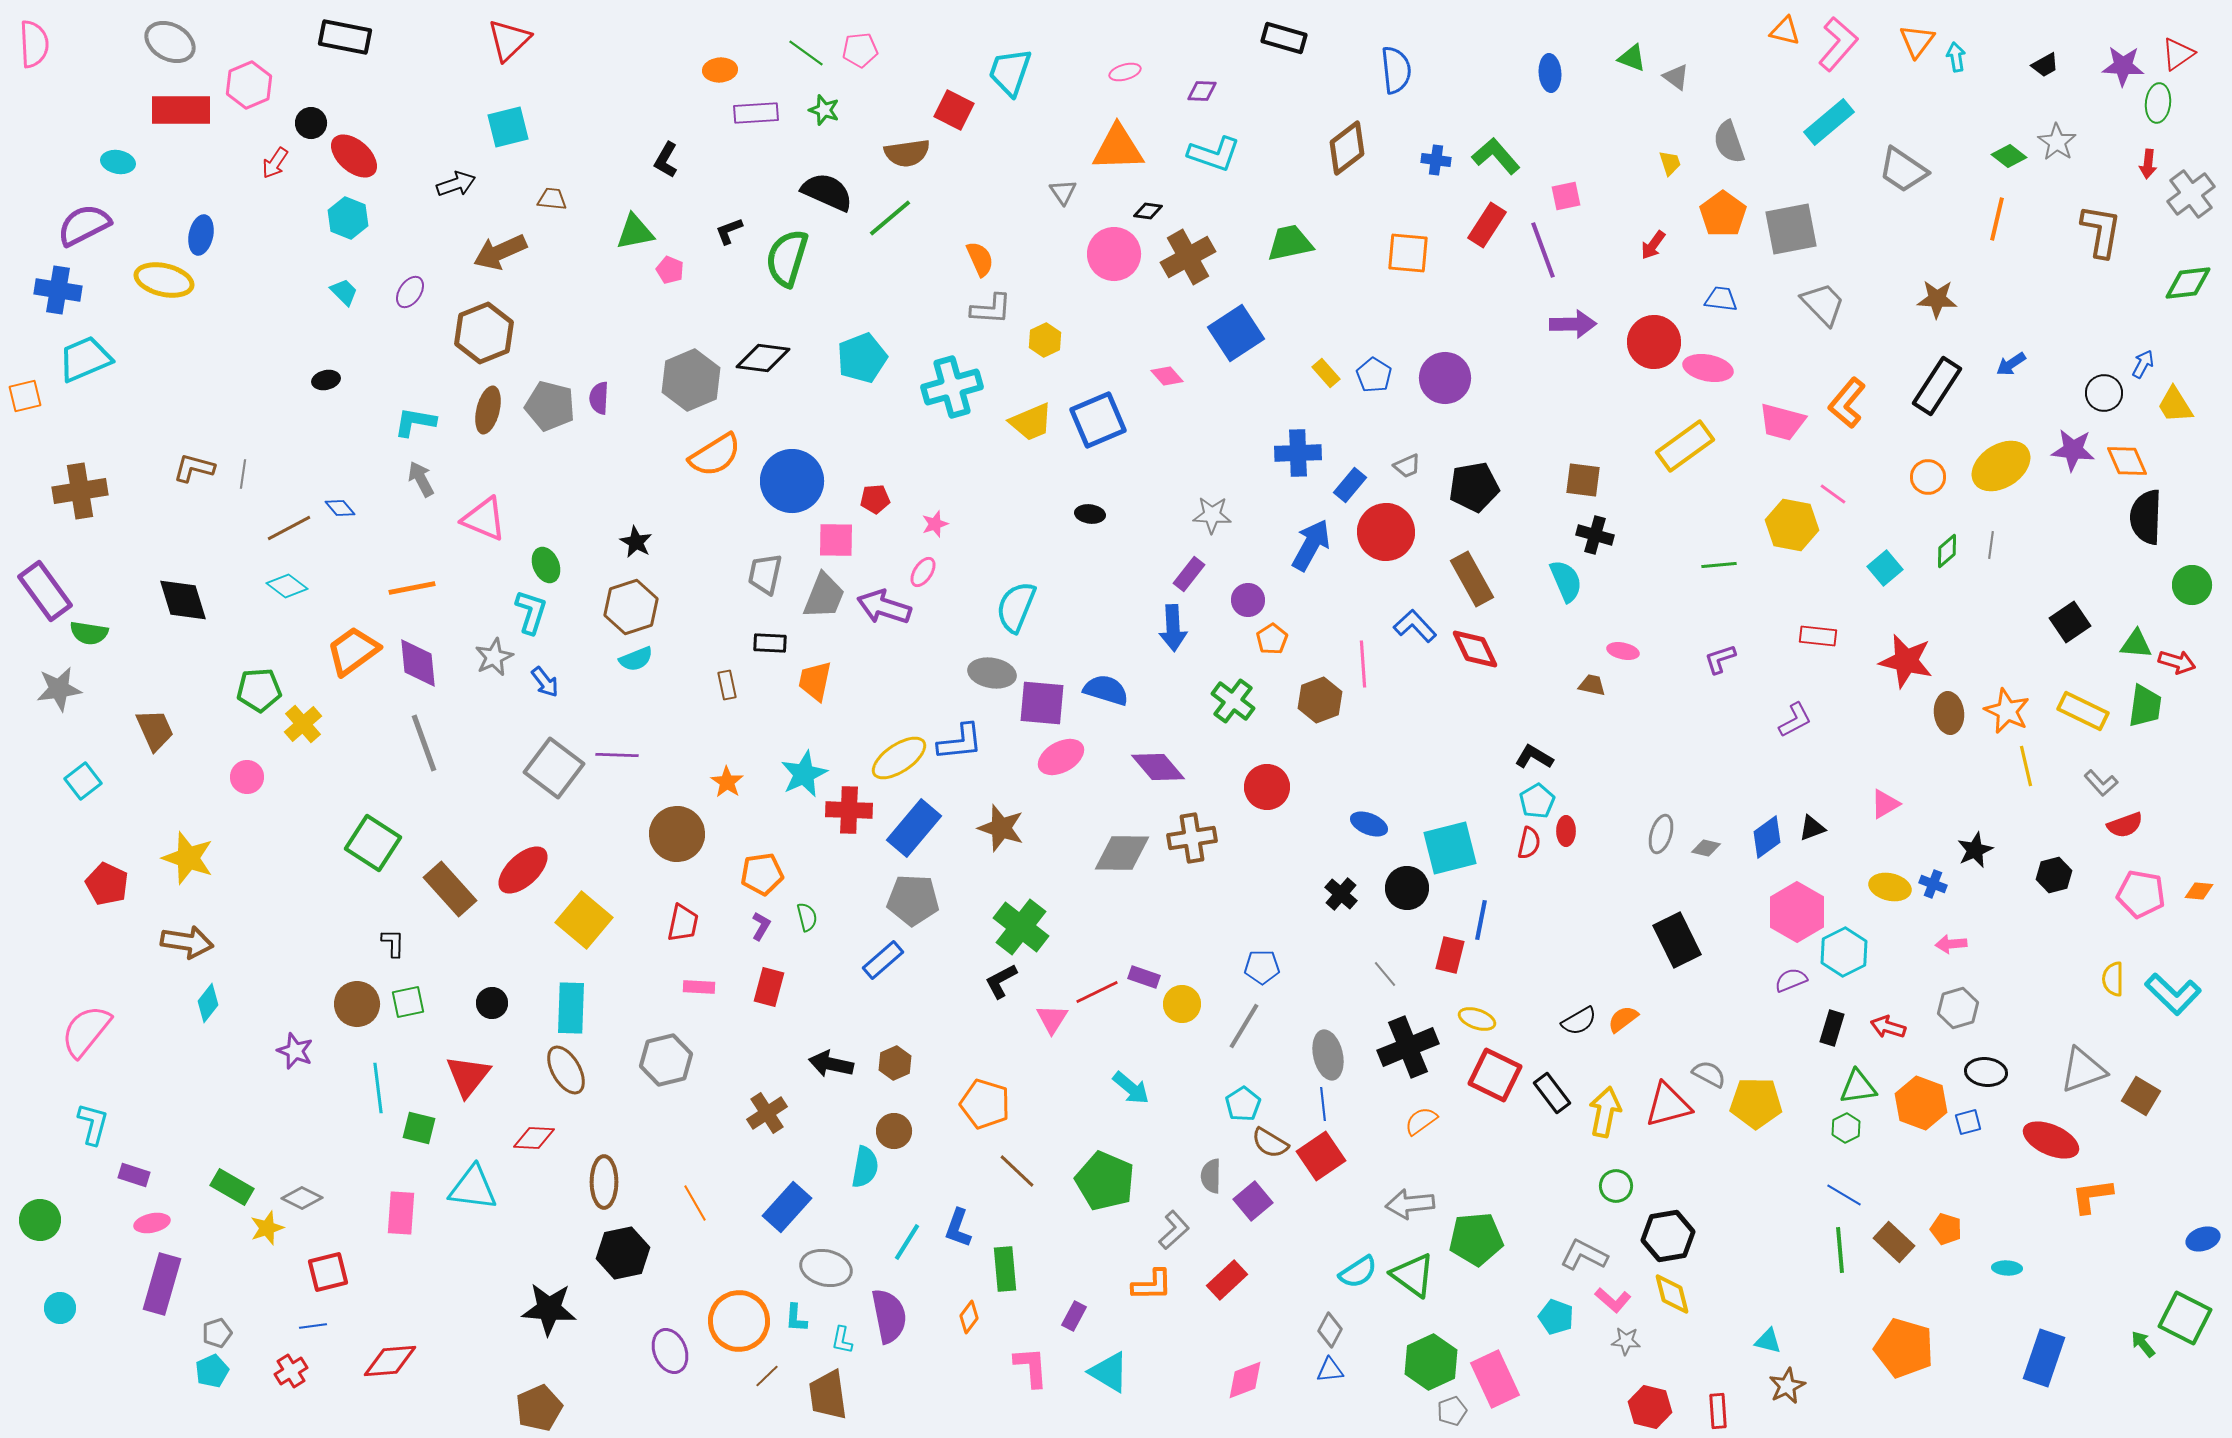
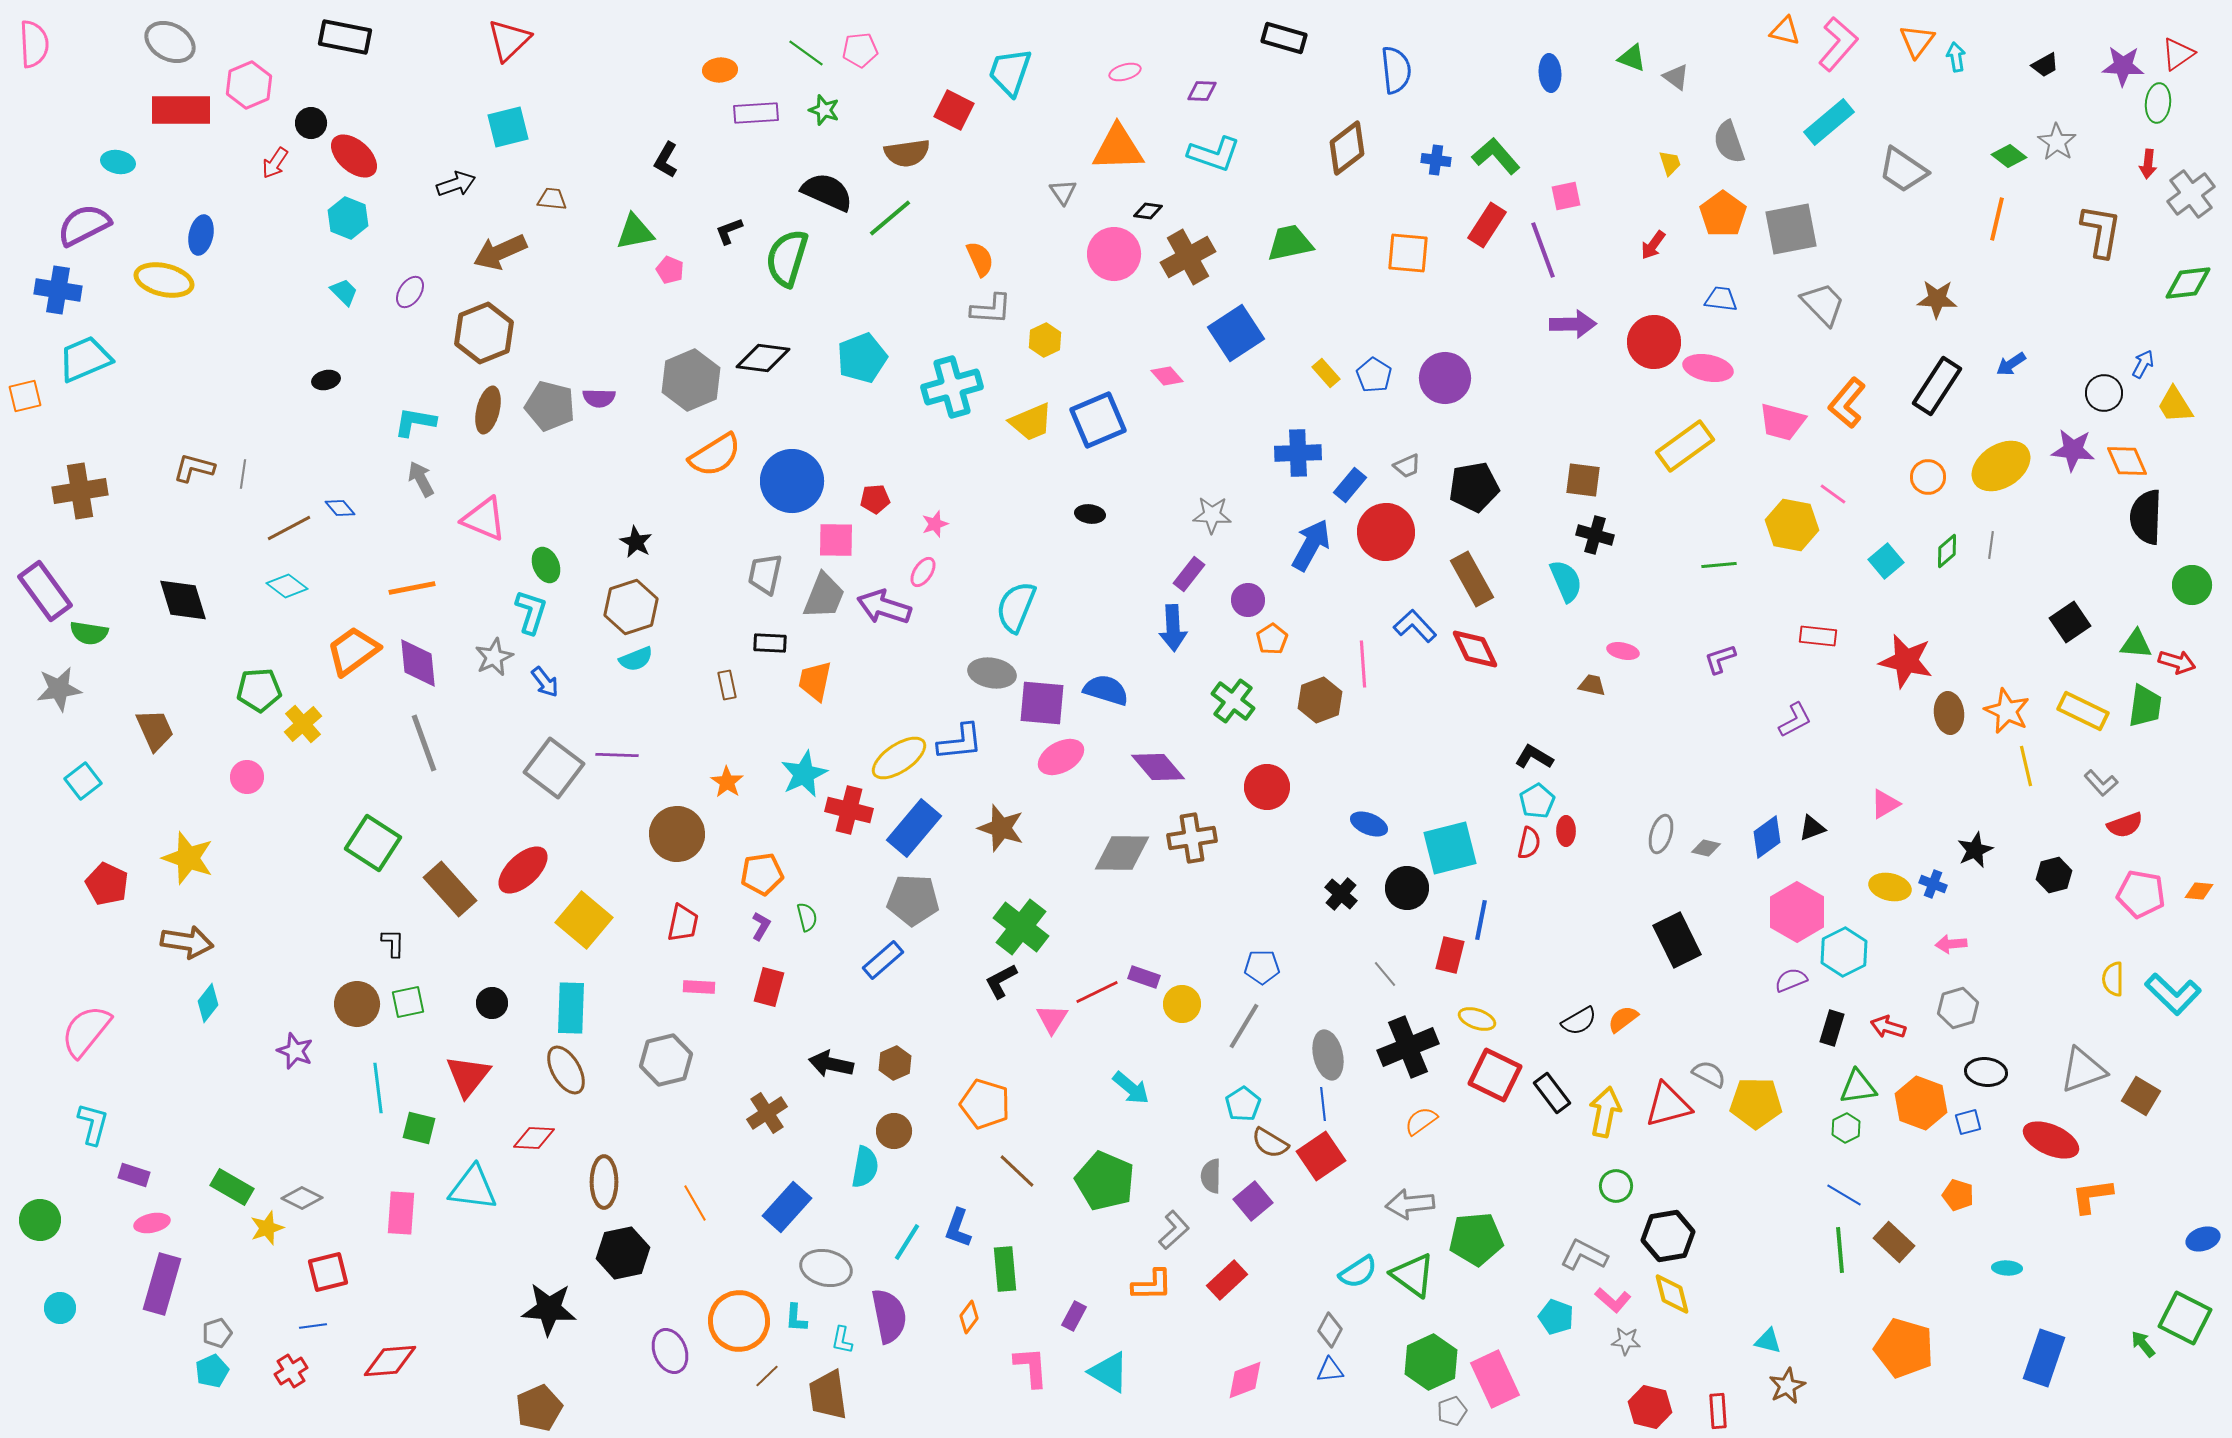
purple semicircle at (599, 398): rotated 92 degrees counterclockwise
cyan square at (1885, 568): moved 1 px right, 7 px up
red cross at (849, 810): rotated 12 degrees clockwise
orange pentagon at (1946, 1229): moved 12 px right, 34 px up
